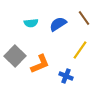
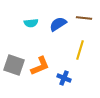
brown line: rotated 49 degrees counterclockwise
yellow line: rotated 18 degrees counterclockwise
gray square: moved 1 px left, 9 px down; rotated 25 degrees counterclockwise
orange L-shape: moved 2 px down
blue cross: moved 2 px left, 2 px down
